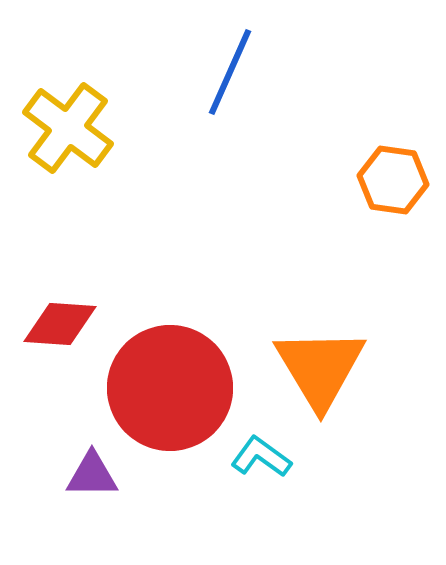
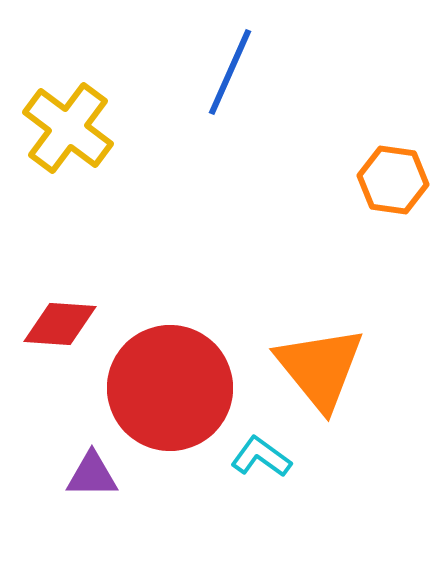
orange triangle: rotated 8 degrees counterclockwise
